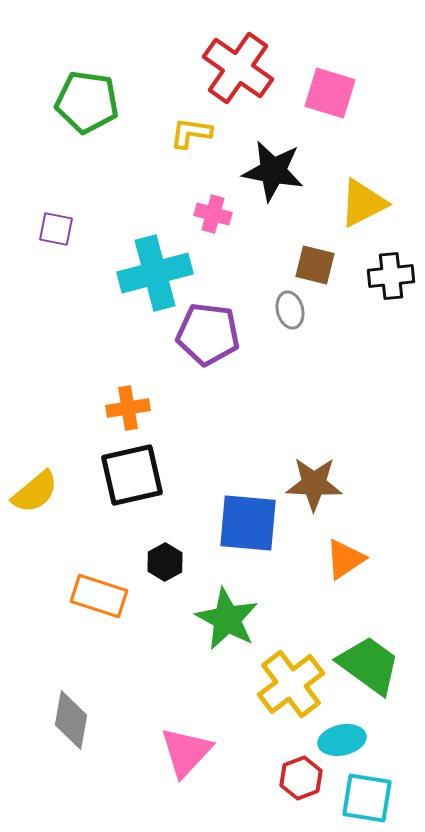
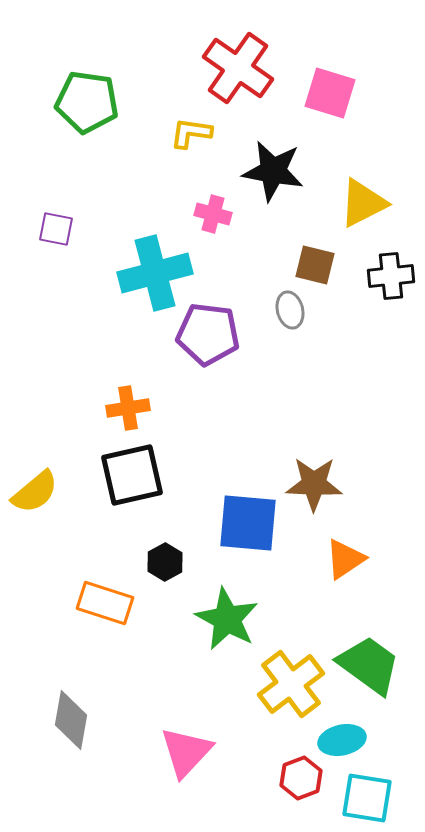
orange rectangle: moved 6 px right, 7 px down
